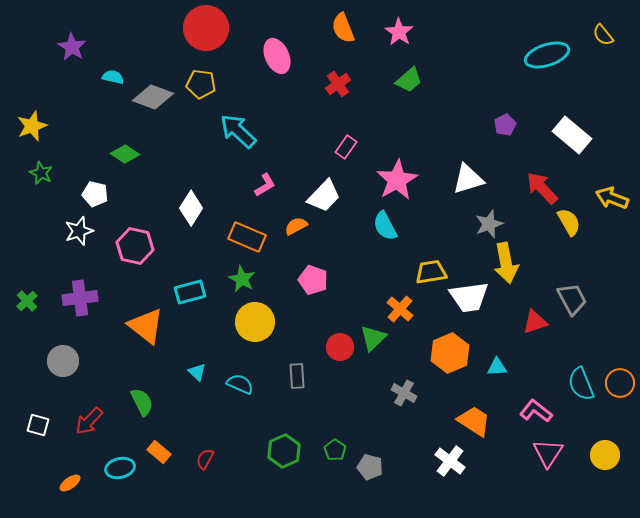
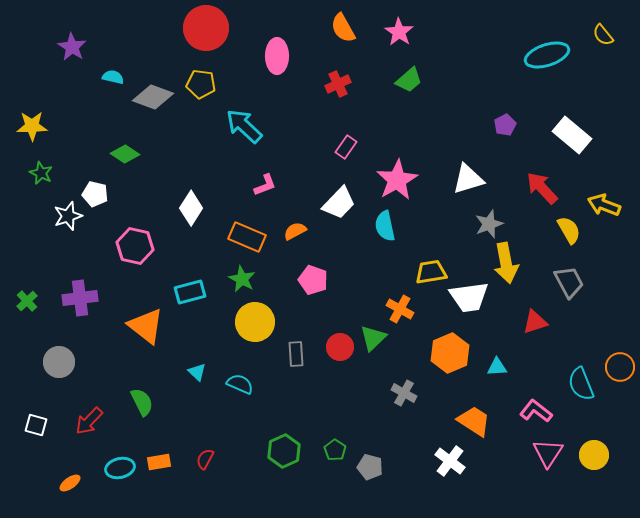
orange semicircle at (343, 28): rotated 8 degrees counterclockwise
pink ellipse at (277, 56): rotated 24 degrees clockwise
red cross at (338, 84): rotated 10 degrees clockwise
yellow star at (32, 126): rotated 20 degrees clockwise
cyan arrow at (238, 131): moved 6 px right, 5 px up
pink L-shape at (265, 185): rotated 10 degrees clockwise
white trapezoid at (324, 196): moved 15 px right, 7 px down
yellow arrow at (612, 198): moved 8 px left, 7 px down
yellow semicircle at (569, 222): moved 8 px down
orange semicircle at (296, 226): moved 1 px left, 5 px down
cyan semicircle at (385, 226): rotated 16 degrees clockwise
white star at (79, 231): moved 11 px left, 15 px up
gray trapezoid at (572, 299): moved 3 px left, 17 px up
orange cross at (400, 309): rotated 12 degrees counterclockwise
gray circle at (63, 361): moved 4 px left, 1 px down
gray rectangle at (297, 376): moved 1 px left, 22 px up
orange circle at (620, 383): moved 16 px up
white square at (38, 425): moved 2 px left
orange rectangle at (159, 452): moved 10 px down; rotated 50 degrees counterclockwise
yellow circle at (605, 455): moved 11 px left
